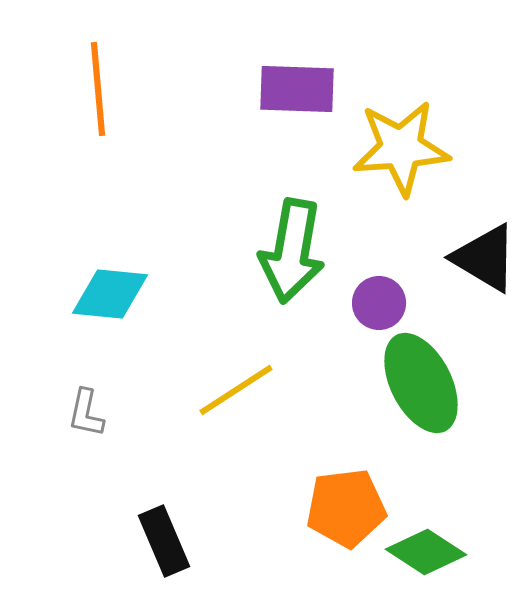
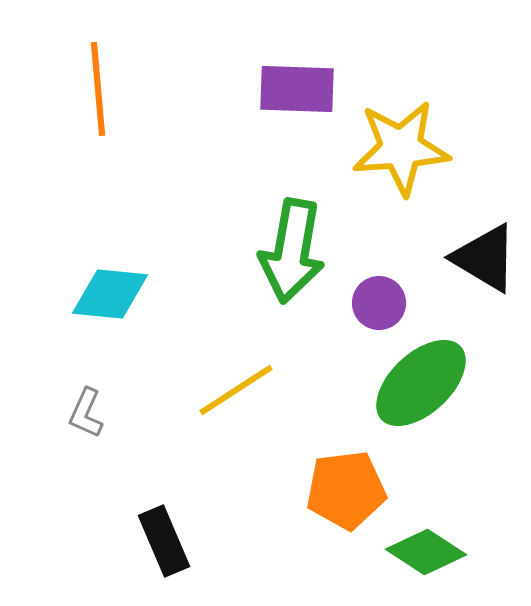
green ellipse: rotated 74 degrees clockwise
gray L-shape: rotated 12 degrees clockwise
orange pentagon: moved 18 px up
